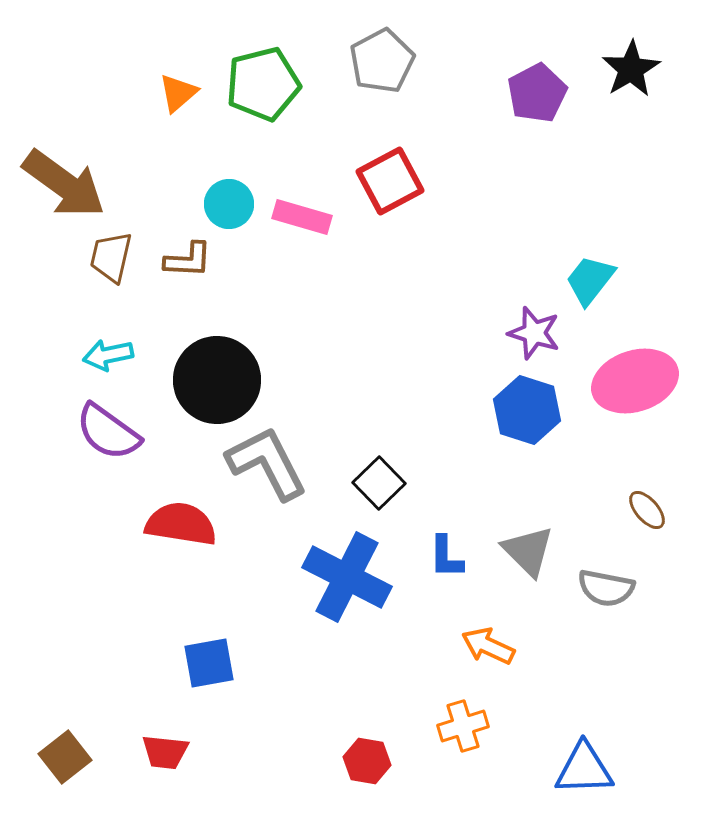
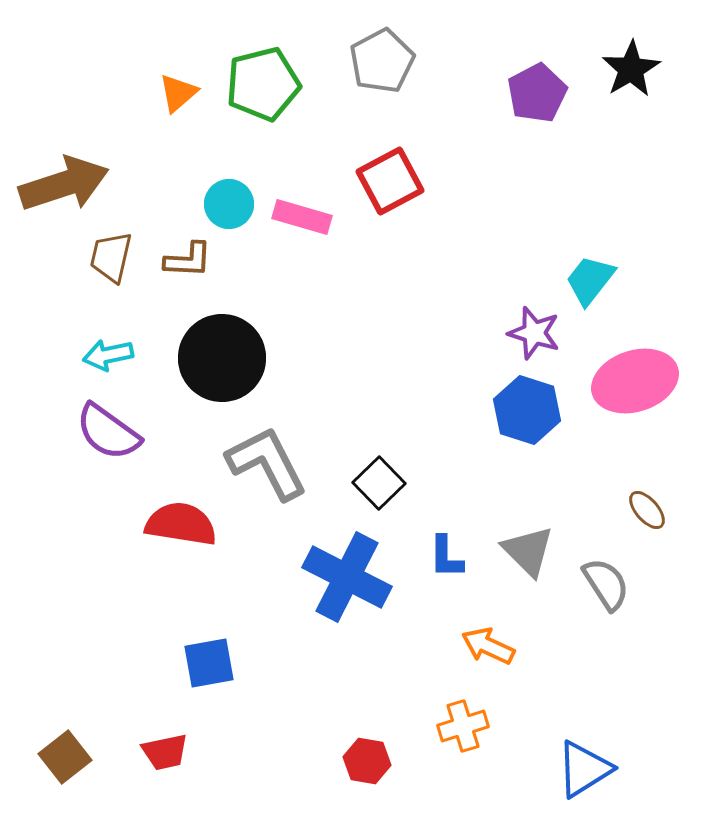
brown arrow: rotated 54 degrees counterclockwise
black circle: moved 5 px right, 22 px up
gray semicircle: moved 4 px up; rotated 134 degrees counterclockwise
red trapezoid: rotated 18 degrees counterclockwise
blue triangle: rotated 30 degrees counterclockwise
